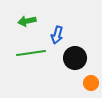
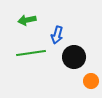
green arrow: moved 1 px up
black circle: moved 1 px left, 1 px up
orange circle: moved 2 px up
